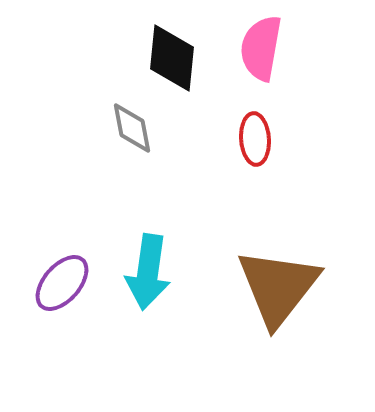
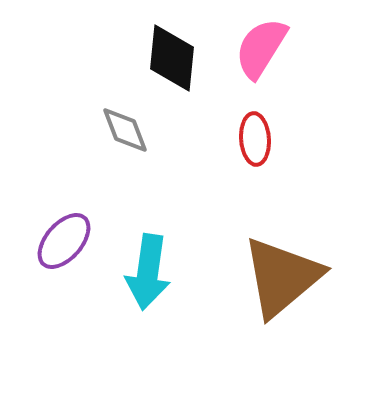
pink semicircle: rotated 22 degrees clockwise
gray diamond: moved 7 px left, 2 px down; rotated 10 degrees counterclockwise
purple ellipse: moved 2 px right, 42 px up
brown triangle: moved 4 px right, 10 px up; rotated 12 degrees clockwise
